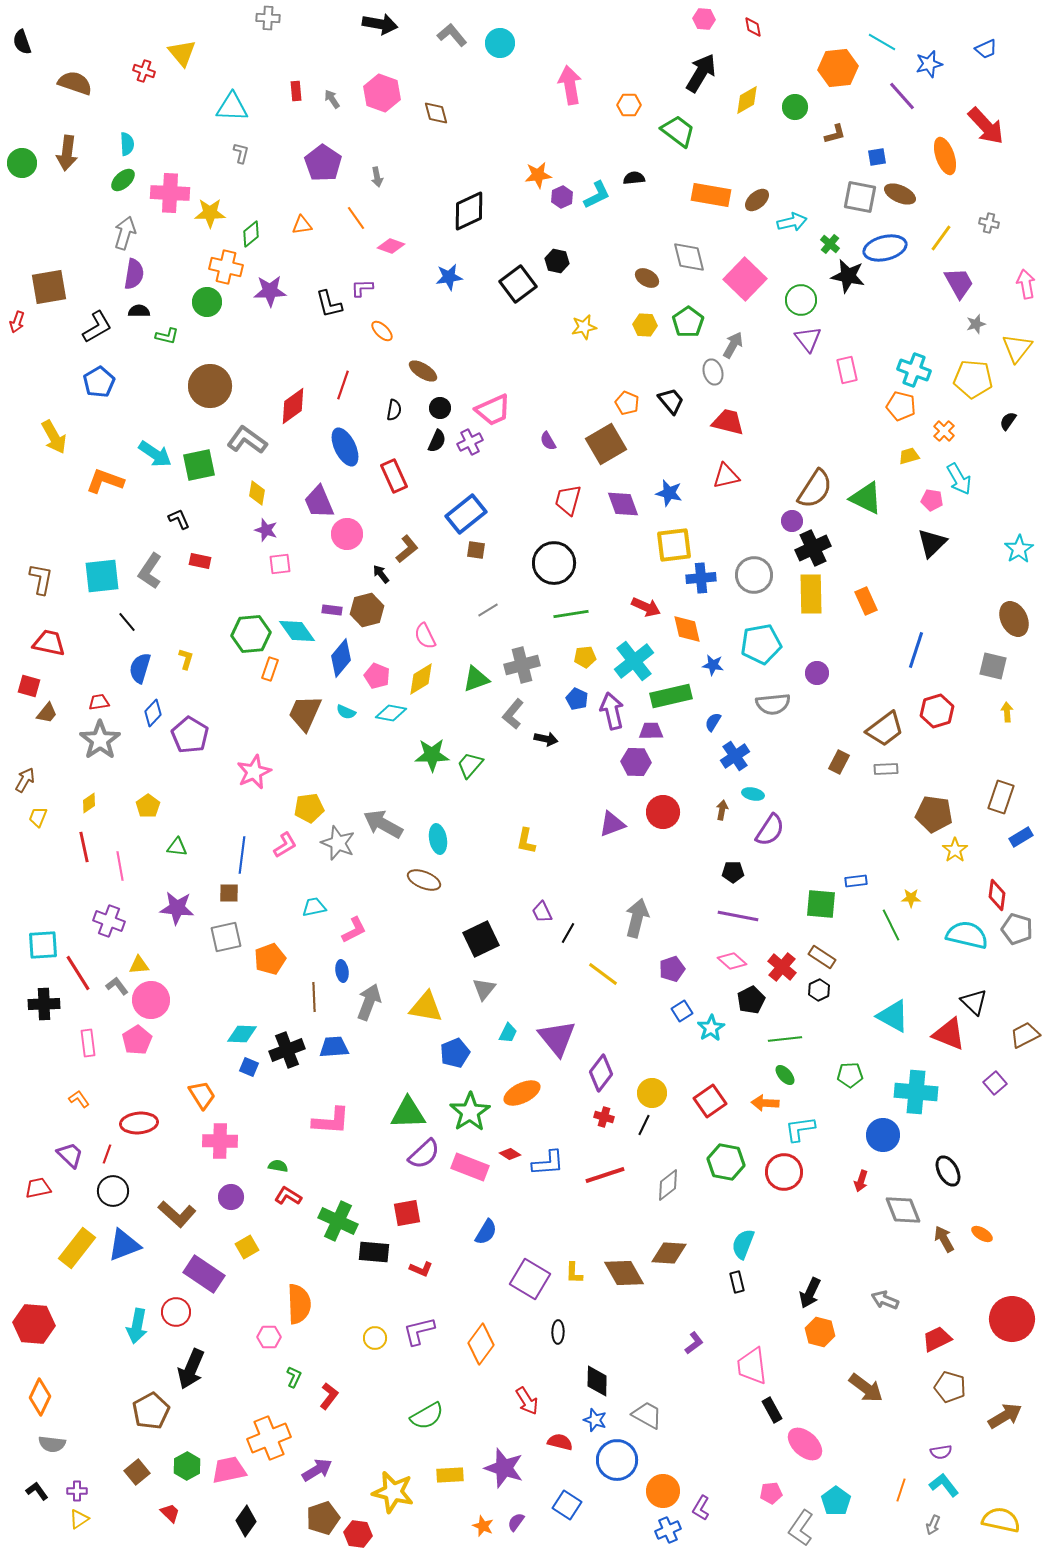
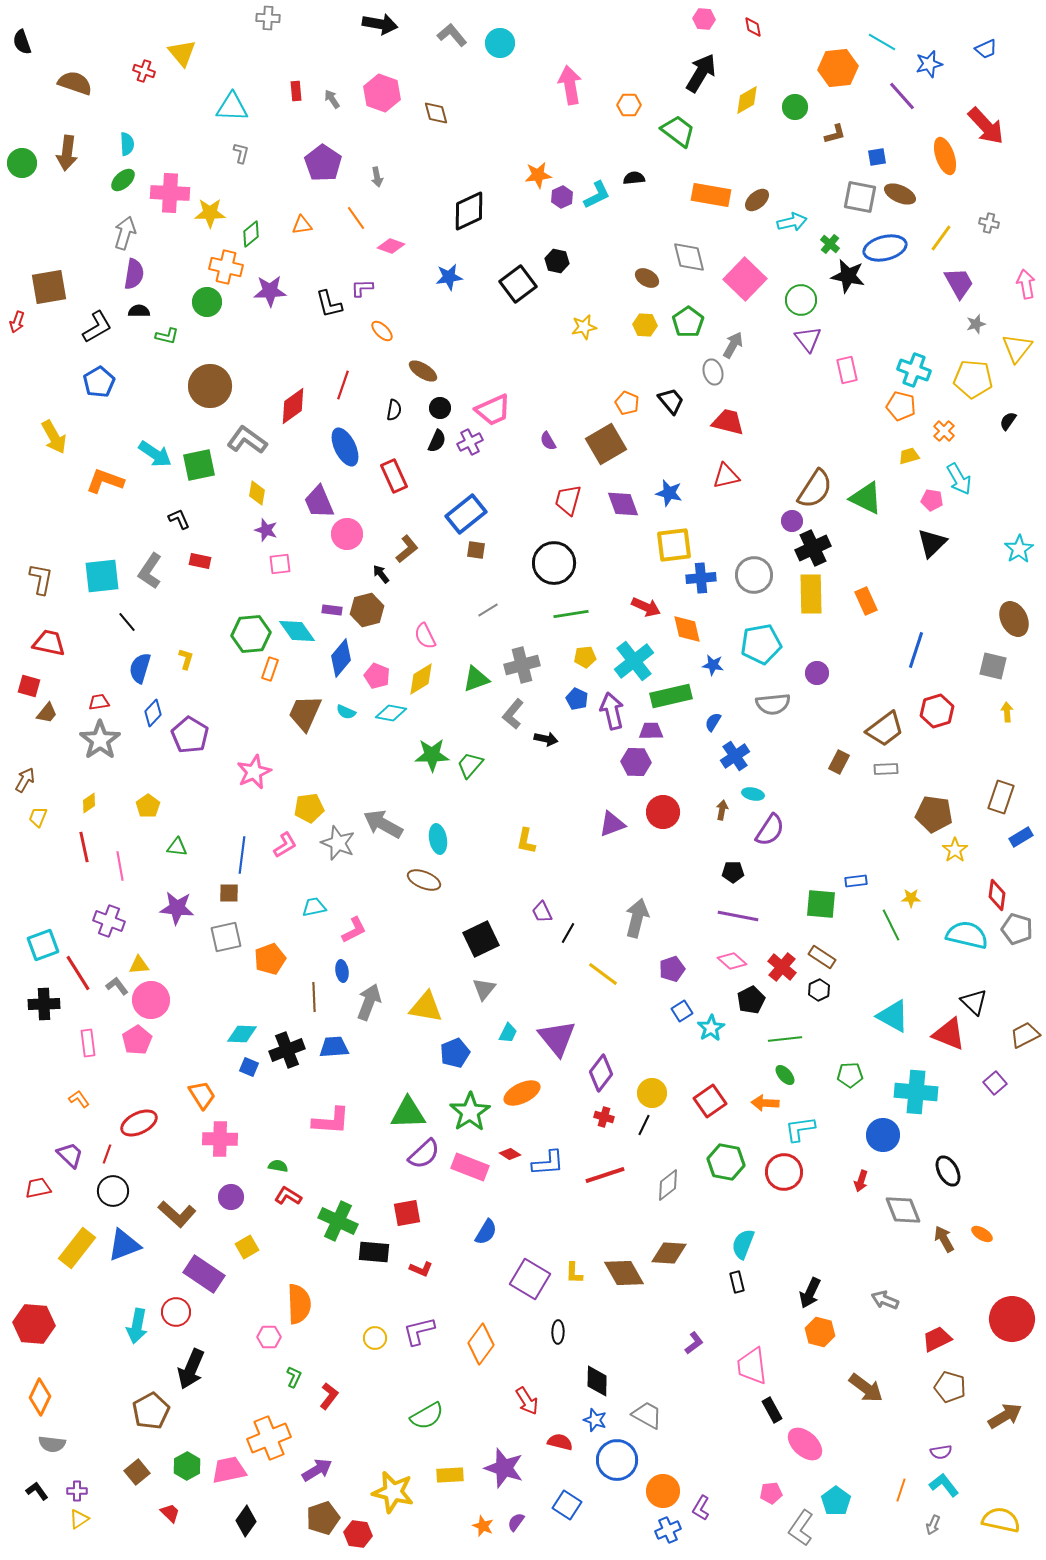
cyan square at (43, 945): rotated 16 degrees counterclockwise
red ellipse at (139, 1123): rotated 21 degrees counterclockwise
pink cross at (220, 1141): moved 2 px up
